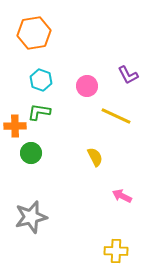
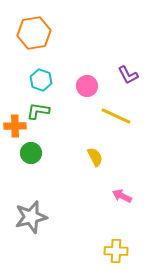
green L-shape: moved 1 px left, 1 px up
